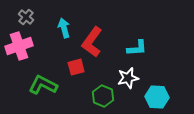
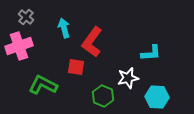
cyan L-shape: moved 14 px right, 5 px down
red square: rotated 24 degrees clockwise
